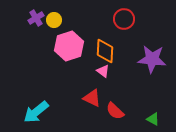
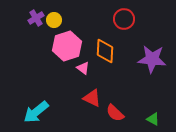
pink hexagon: moved 2 px left
pink triangle: moved 20 px left, 3 px up
red semicircle: moved 2 px down
